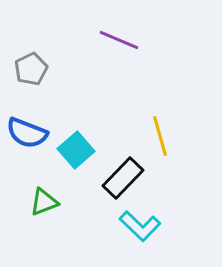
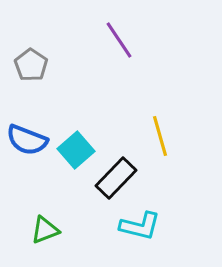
purple line: rotated 33 degrees clockwise
gray pentagon: moved 4 px up; rotated 12 degrees counterclockwise
blue semicircle: moved 7 px down
black rectangle: moved 7 px left
green triangle: moved 1 px right, 28 px down
cyan L-shape: rotated 30 degrees counterclockwise
